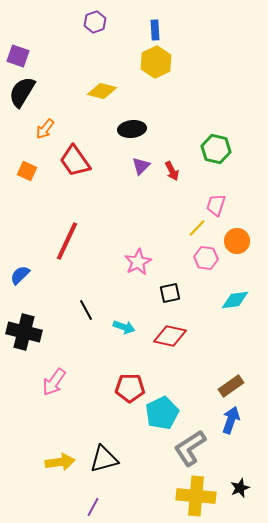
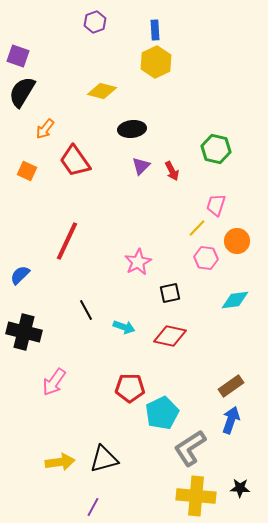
black star: rotated 24 degrees clockwise
